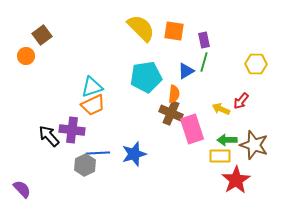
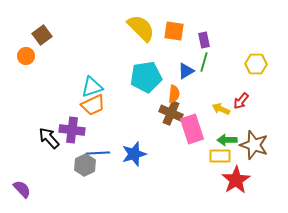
black arrow: moved 2 px down
